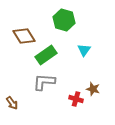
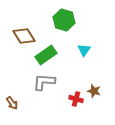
brown star: moved 1 px right, 2 px down
